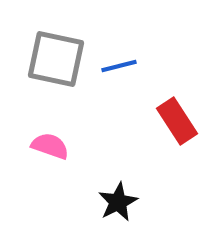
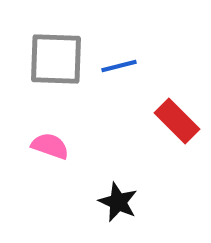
gray square: rotated 10 degrees counterclockwise
red rectangle: rotated 12 degrees counterclockwise
black star: rotated 21 degrees counterclockwise
